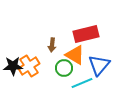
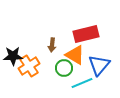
black star: moved 10 px up
